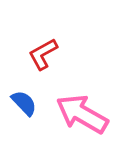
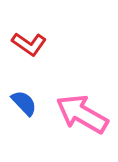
red L-shape: moved 14 px left, 10 px up; rotated 116 degrees counterclockwise
